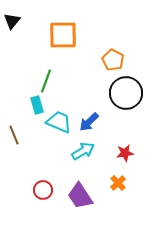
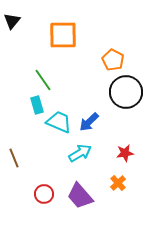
green line: moved 3 px left, 1 px up; rotated 55 degrees counterclockwise
black circle: moved 1 px up
brown line: moved 23 px down
cyan arrow: moved 3 px left, 2 px down
red circle: moved 1 px right, 4 px down
purple trapezoid: rotated 8 degrees counterclockwise
